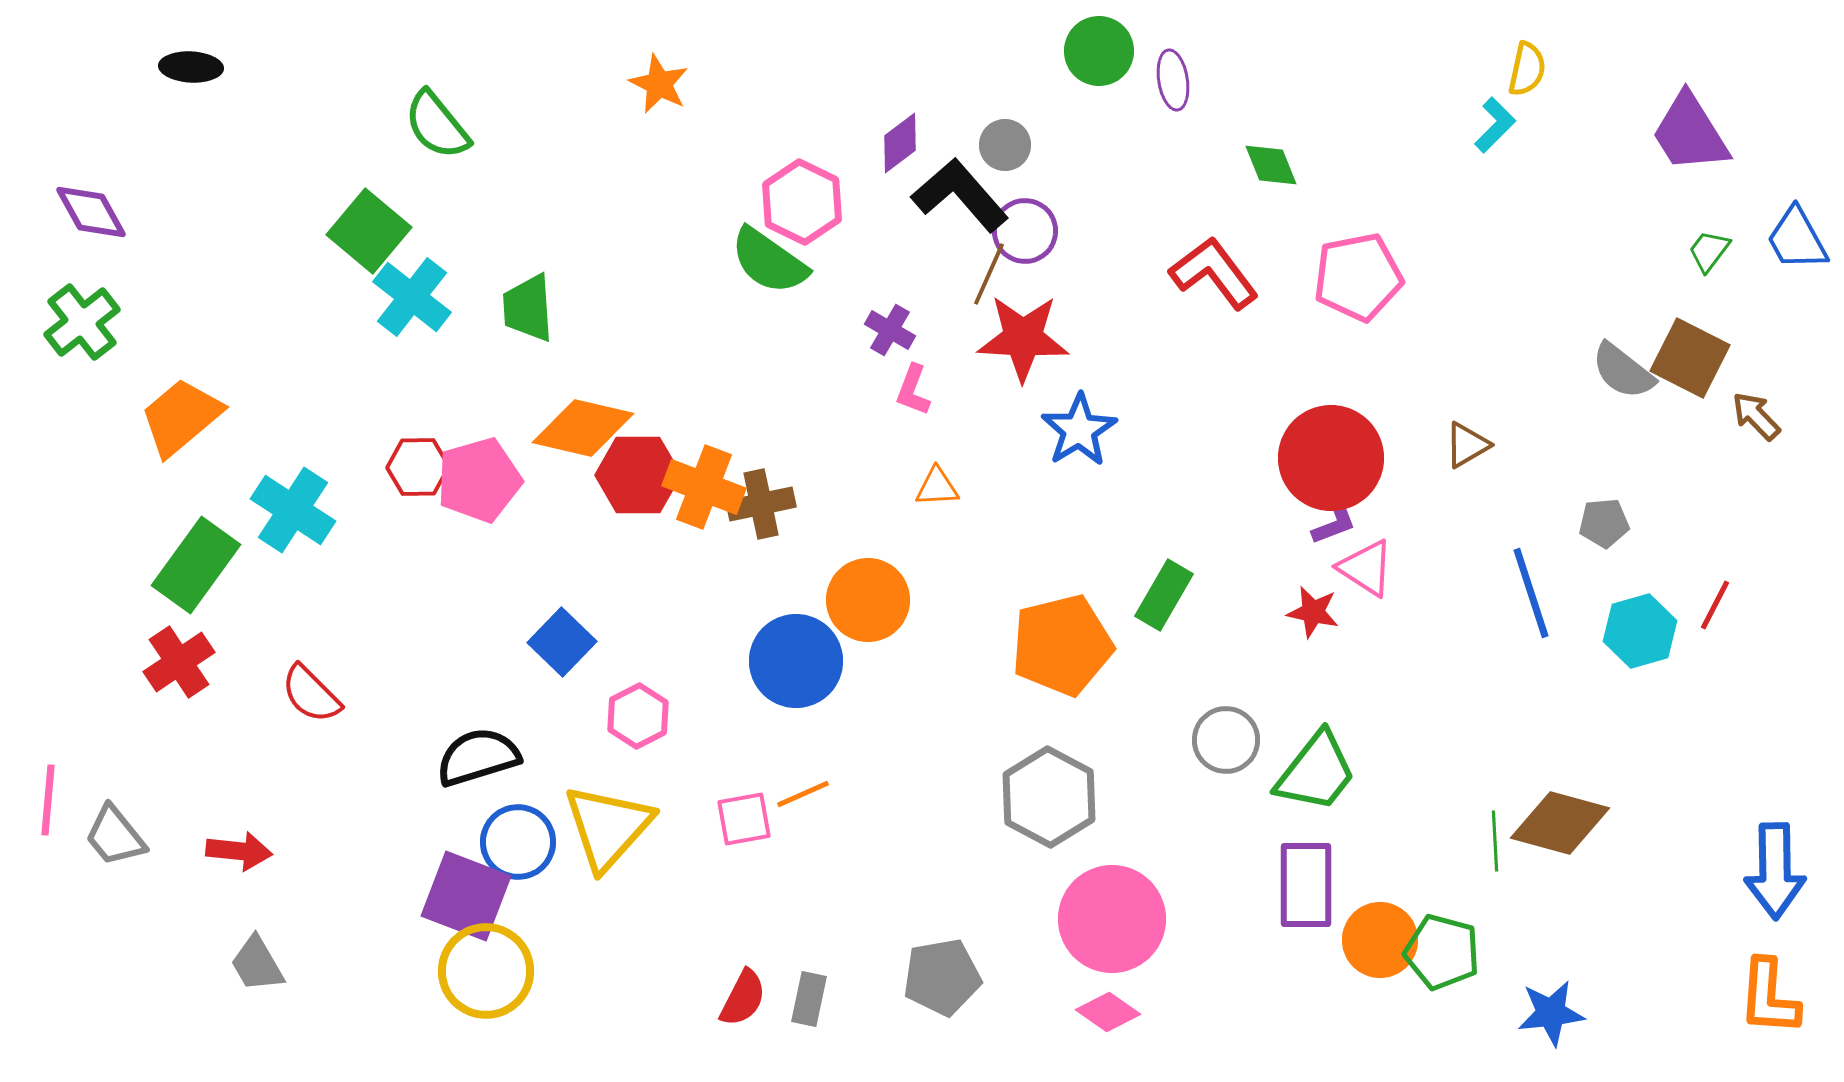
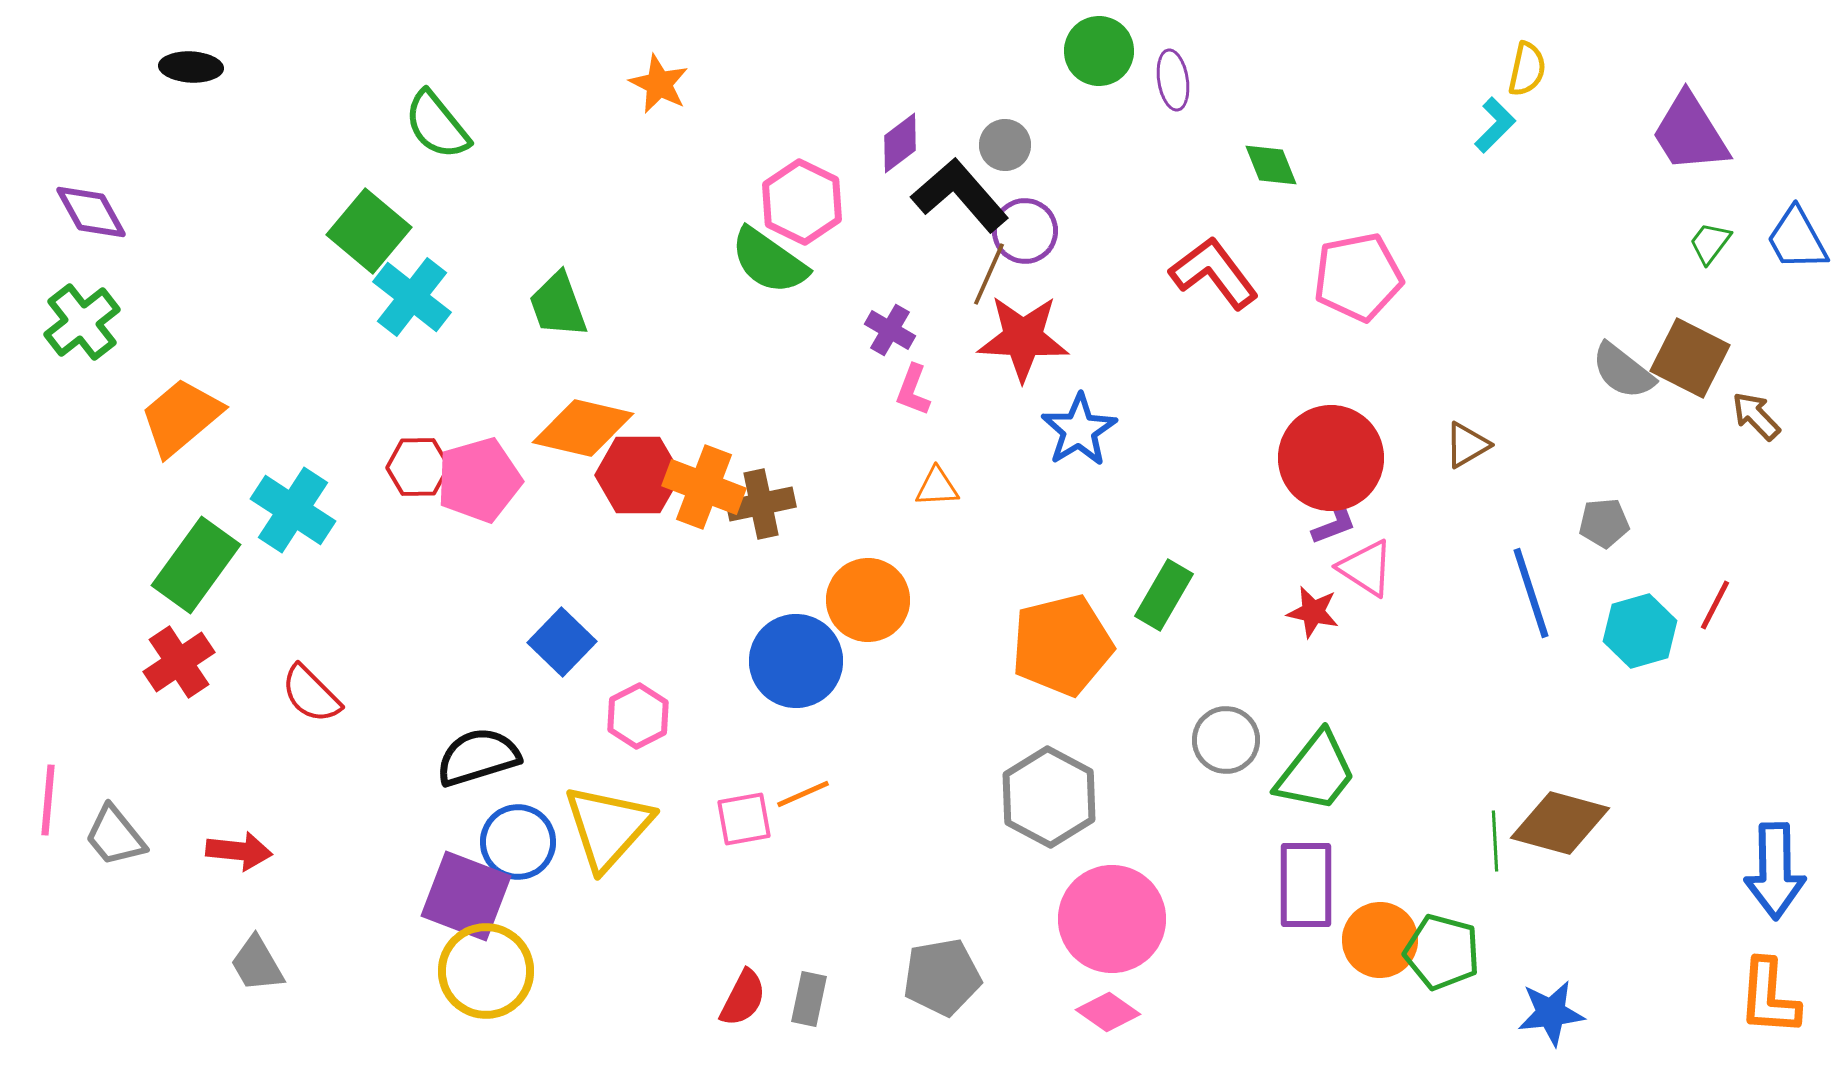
green trapezoid at (1709, 251): moved 1 px right, 8 px up
green trapezoid at (528, 308): moved 30 px right, 3 px up; rotated 16 degrees counterclockwise
